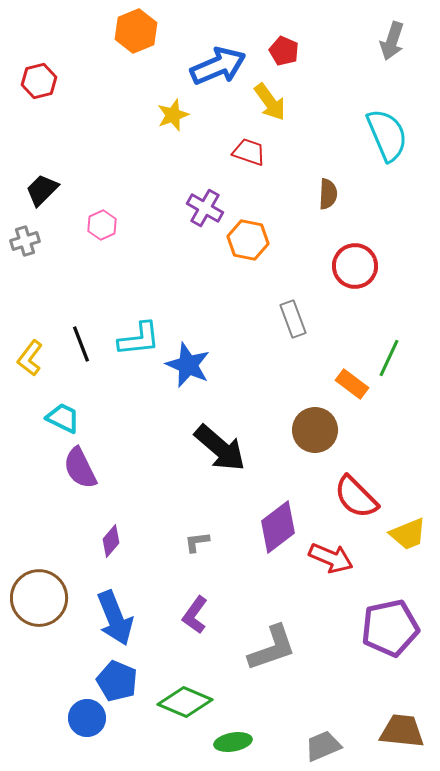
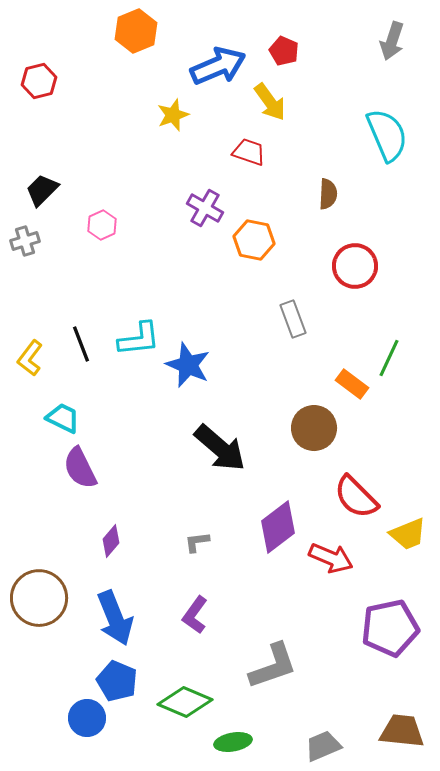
orange hexagon at (248, 240): moved 6 px right
brown circle at (315, 430): moved 1 px left, 2 px up
gray L-shape at (272, 648): moved 1 px right, 18 px down
